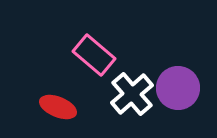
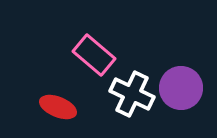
purple circle: moved 3 px right
white cross: rotated 24 degrees counterclockwise
